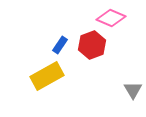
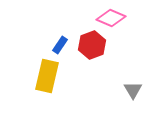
yellow rectangle: rotated 48 degrees counterclockwise
